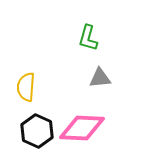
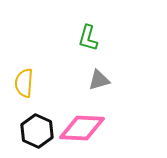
gray triangle: moved 1 px left, 2 px down; rotated 10 degrees counterclockwise
yellow semicircle: moved 2 px left, 4 px up
